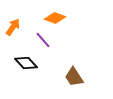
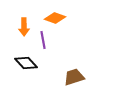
orange arrow: moved 11 px right; rotated 144 degrees clockwise
purple line: rotated 30 degrees clockwise
brown trapezoid: rotated 105 degrees clockwise
